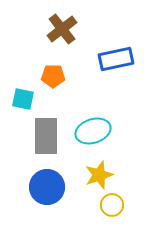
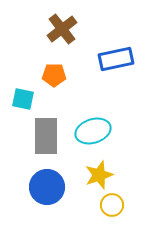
orange pentagon: moved 1 px right, 1 px up
